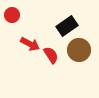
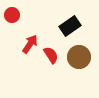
black rectangle: moved 3 px right
red arrow: rotated 84 degrees counterclockwise
brown circle: moved 7 px down
